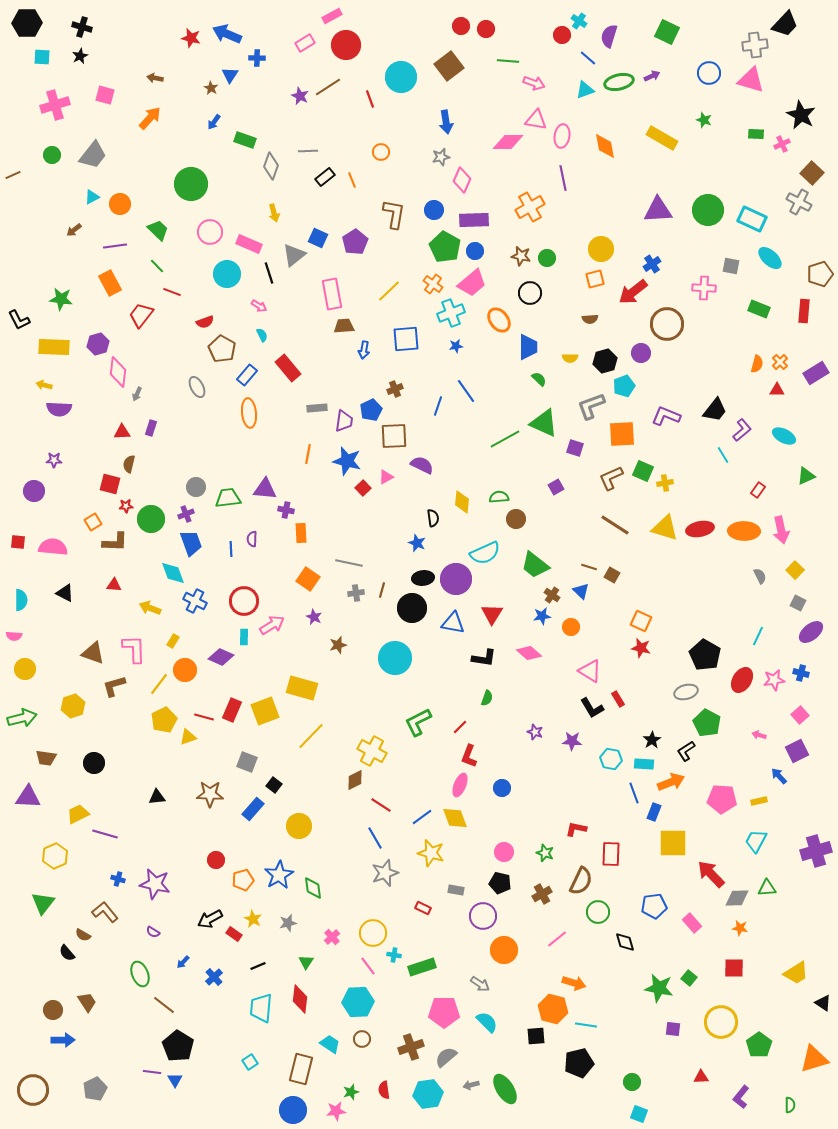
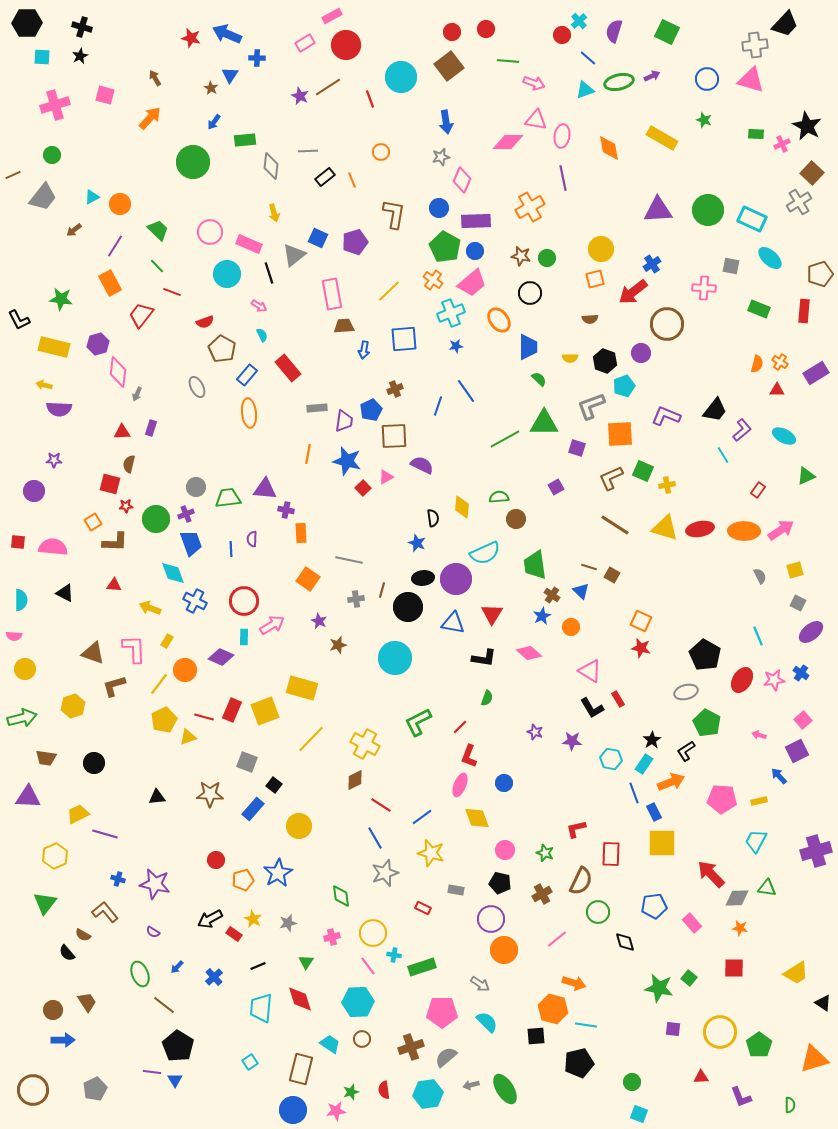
cyan cross at (579, 21): rotated 14 degrees clockwise
red circle at (461, 26): moved 9 px left, 6 px down
purple semicircle at (609, 36): moved 5 px right, 5 px up
blue circle at (709, 73): moved 2 px left, 6 px down
brown arrow at (155, 78): rotated 49 degrees clockwise
black star at (801, 115): moved 6 px right, 11 px down
green rectangle at (245, 140): rotated 25 degrees counterclockwise
orange diamond at (605, 146): moved 4 px right, 2 px down
gray trapezoid at (93, 155): moved 50 px left, 42 px down
gray diamond at (271, 166): rotated 12 degrees counterclockwise
green circle at (191, 184): moved 2 px right, 22 px up
gray cross at (799, 202): rotated 30 degrees clockwise
blue circle at (434, 210): moved 5 px right, 2 px up
purple rectangle at (474, 220): moved 2 px right, 1 px down
purple pentagon at (355, 242): rotated 15 degrees clockwise
purple line at (115, 246): rotated 50 degrees counterclockwise
orange cross at (433, 284): moved 4 px up
blue square at (406, 339): moved 2 px left
yellow rectangle at (54, 347): rotated 12 degrees clockwise
black hexagon at (605, 361): rotated 25 degrees counterclockwise
orange cross at (780, 362): rotated 14 degrees counterclockwise
green triangle at (544, 423): rotated 24 degrees counterclockwise
orange square at (622, 434): moved 2 px left
purple square at (575, 448): moved 2 px right
yellow cross at (665, 483): moved 2 px right, 2 px down
yellow diamond at (462, 502): moved 5 px down
green circle at (151, 519): moved 5 px right
pink arrow at (781, 530): rotated 112 degrees counterclockwise
gray line at (349, 563): moved 3 px up
green trapezoid at (535, 565): rotated 44 degrees clockwise
yellow square at (795, 570): rotated 30 degrees clockwise
gray cross at (356, 593): moved 6 px down
black circle at (412, 608): moved 4 px left, 1 px up
blue star at (542, 616): rotated 18 degrees counterclockwise
purple star at (314, 617): moved 5 px right, 4 px down
cyan line at (758, 636): rotated 48 degrees counterclockwise
yellow rectangle at (173, 641): moved 6 px left
blue cross at (801, 673): rotated 21 degrees clockwise
pink square at (800, 715): moved 3 px right, 5 px down
yellow line at (311, 736): moved 3 px down
yellow cross at (372, 751): moved 7 px left, 7 px up
cyan rectangle at (644, 764): rotated 60 degrees counterclockwise
blue circle at (502, 788): moved 2 px right, 5 px up
blue rectangle at (654, 812): rotated 48 degrees counterclockwise
yellow diamond at (455, 818): moved 22 px right
red L-shape at (576, 829): rotated 25 degrees counterclockwise
yellow square at (673, 843): moved 11 px left
pink circle at (504, 852): moved 1 px right, 2 px up
blue star at (279, 875): moved 1 px left, 2 px up
green diamond at (313, 888): moved 28 px right, 8 px down
green triangle at (767, 888): rotated 12 degrees clockwise
green triangle at (43, 903): moved 2 px right
purple circle at (483, 916): moved 8 px right, 3 px down
pink cross at (332, 937): rotated 28 degrees clockwise
blue arrow at (183, 962): moved 6 px left, 5 px down
red diamond at (300, 999): rotated 24 degrees counterclockwise
pink pentagon at (444, 1012): moved 2 px left
yellow circle at (721, 1022): moved 1 px left, 10 px down
purple L-shape at (741, 1097): rotated 60 degrees counterclockwise
